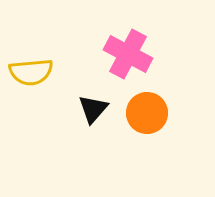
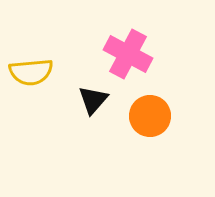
black triangle: moved 9 px up
orange circle: moved 3 px right, 3 px down
